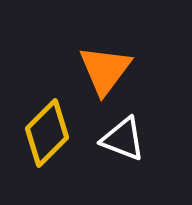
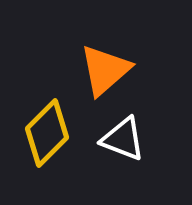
orange triangle: rotated 12 degrees clockwise
